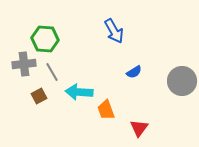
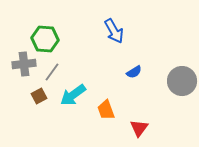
gray line: rotated 66 degrees clockwise
cyan arrow: moved 6 px left, 3 px down; rotated 40 degrees counterclockwise
